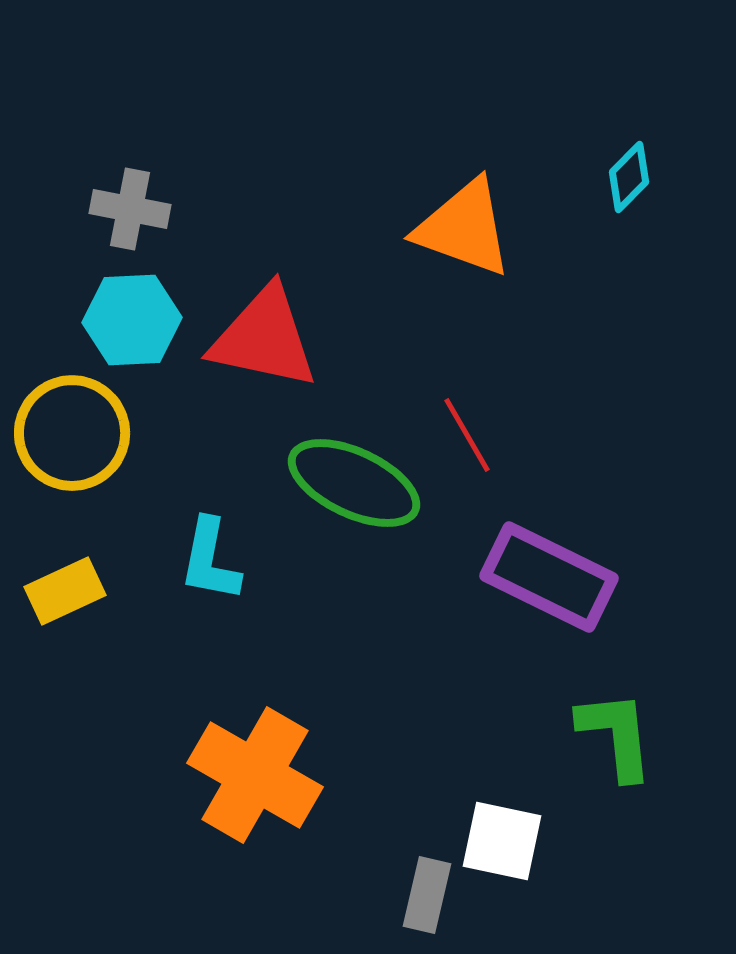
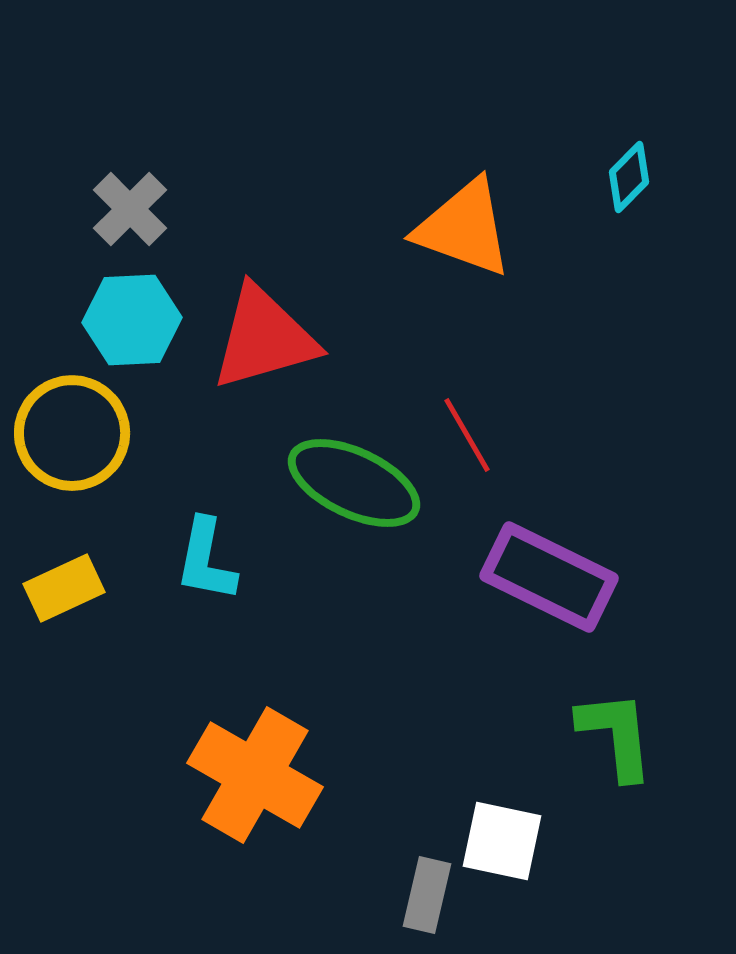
gray cross: rotated 34 degrees clockwise
red triangle: rotated 28 degrees counterclockwise
cyan L-shape: moved 4 px left
yellow rectangle: moved 1 px left, 3 px up
